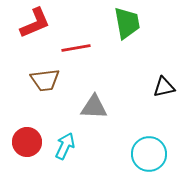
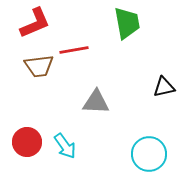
red line: moved 2 px left, 2 px down
brown trapezoid: moved 6 px left, 14 px up
gray triangle: moved 2 px right, 5 px up
cyan arrow: rotated 120 degrees clockwise
